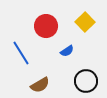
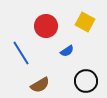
yellow square: rotated 18 degrees counterclockwise
